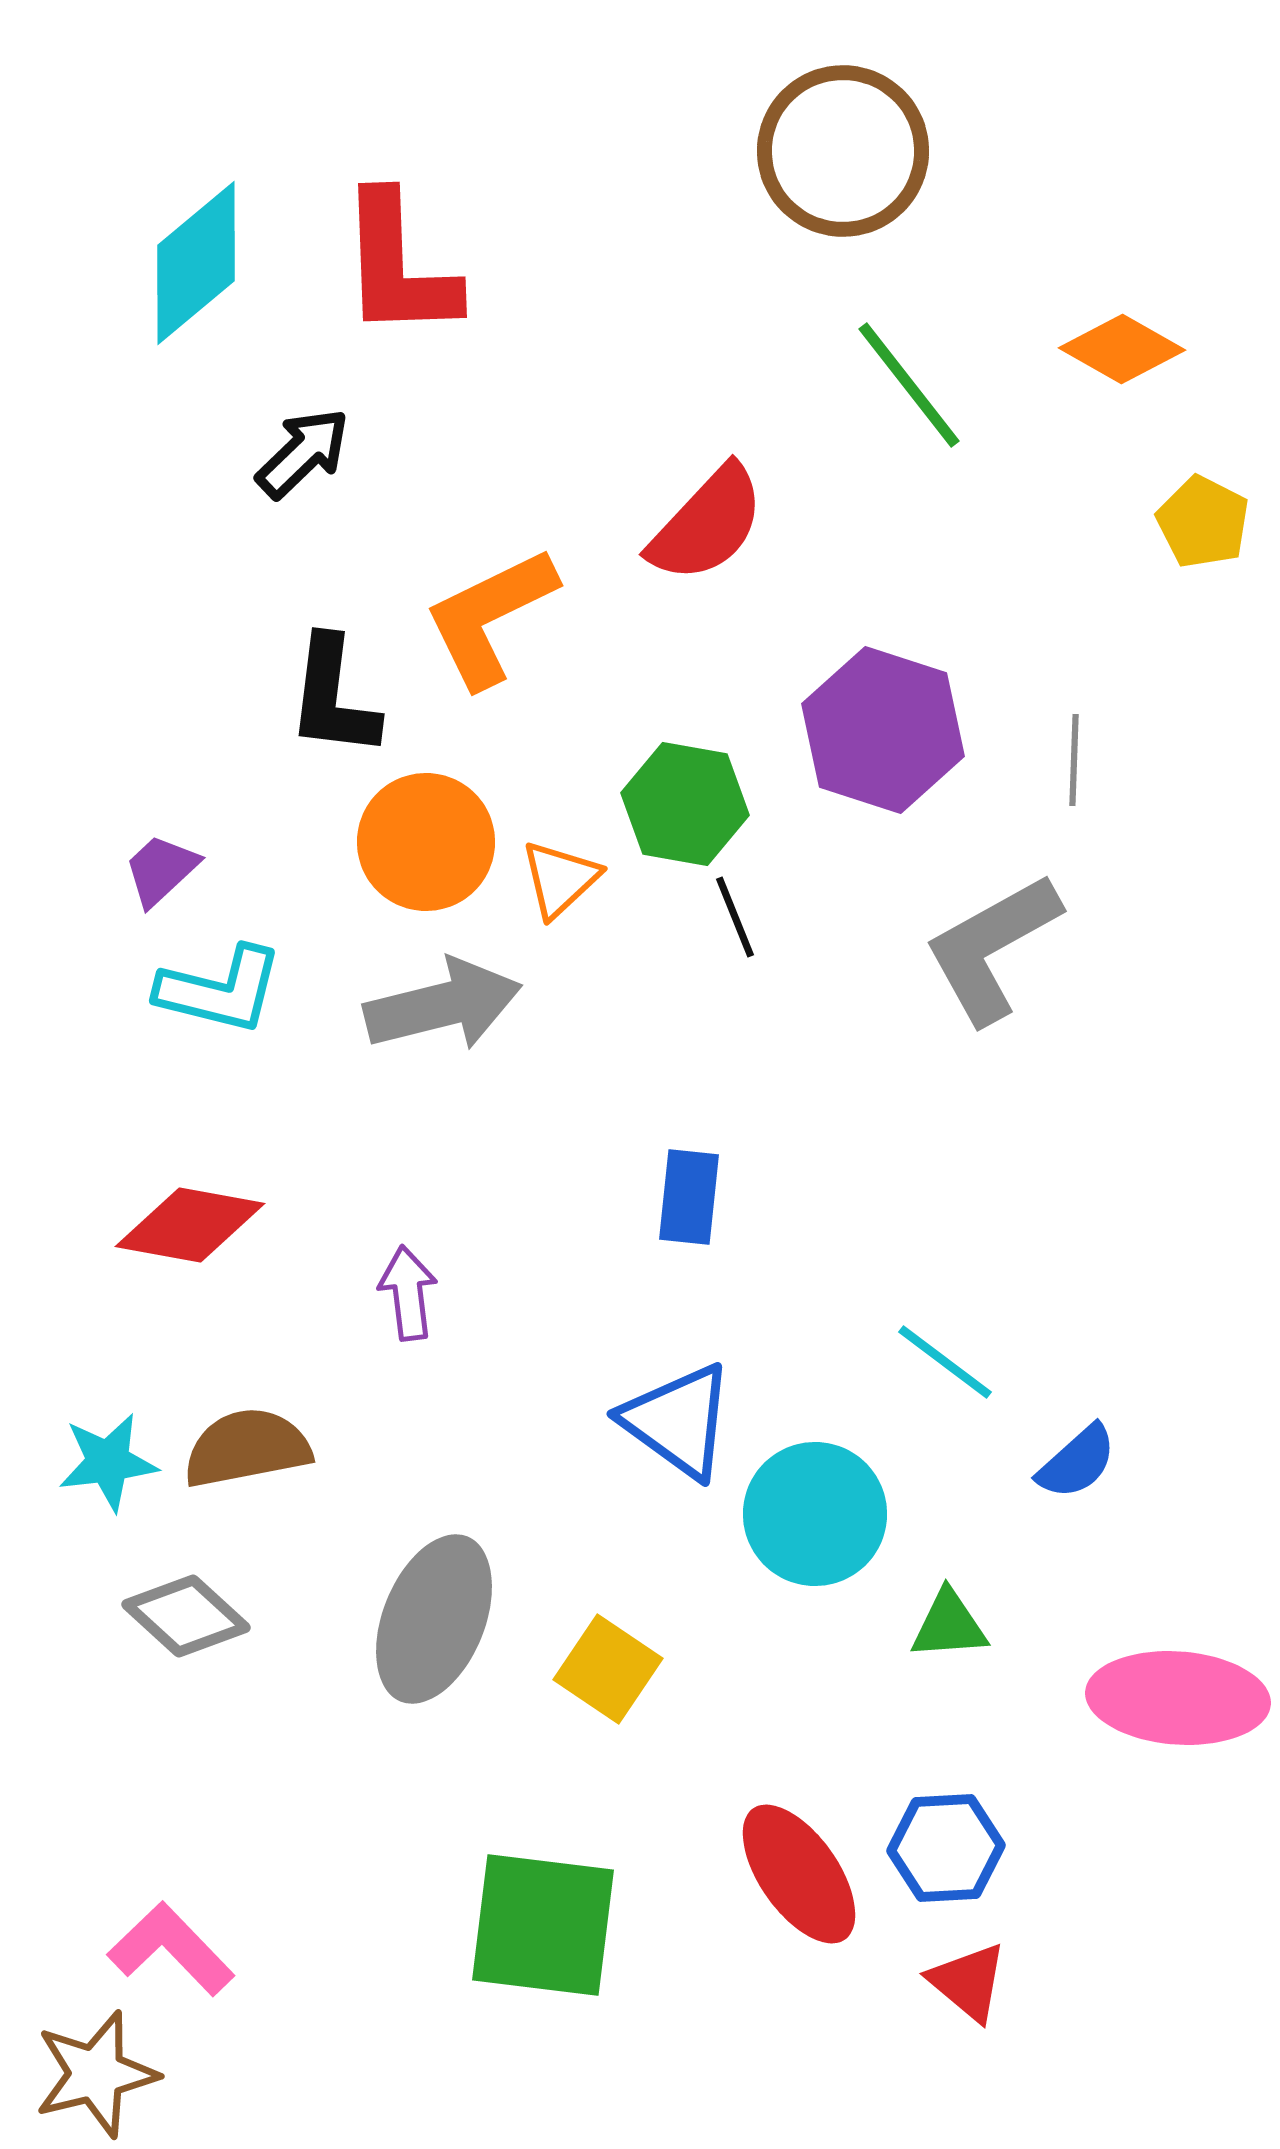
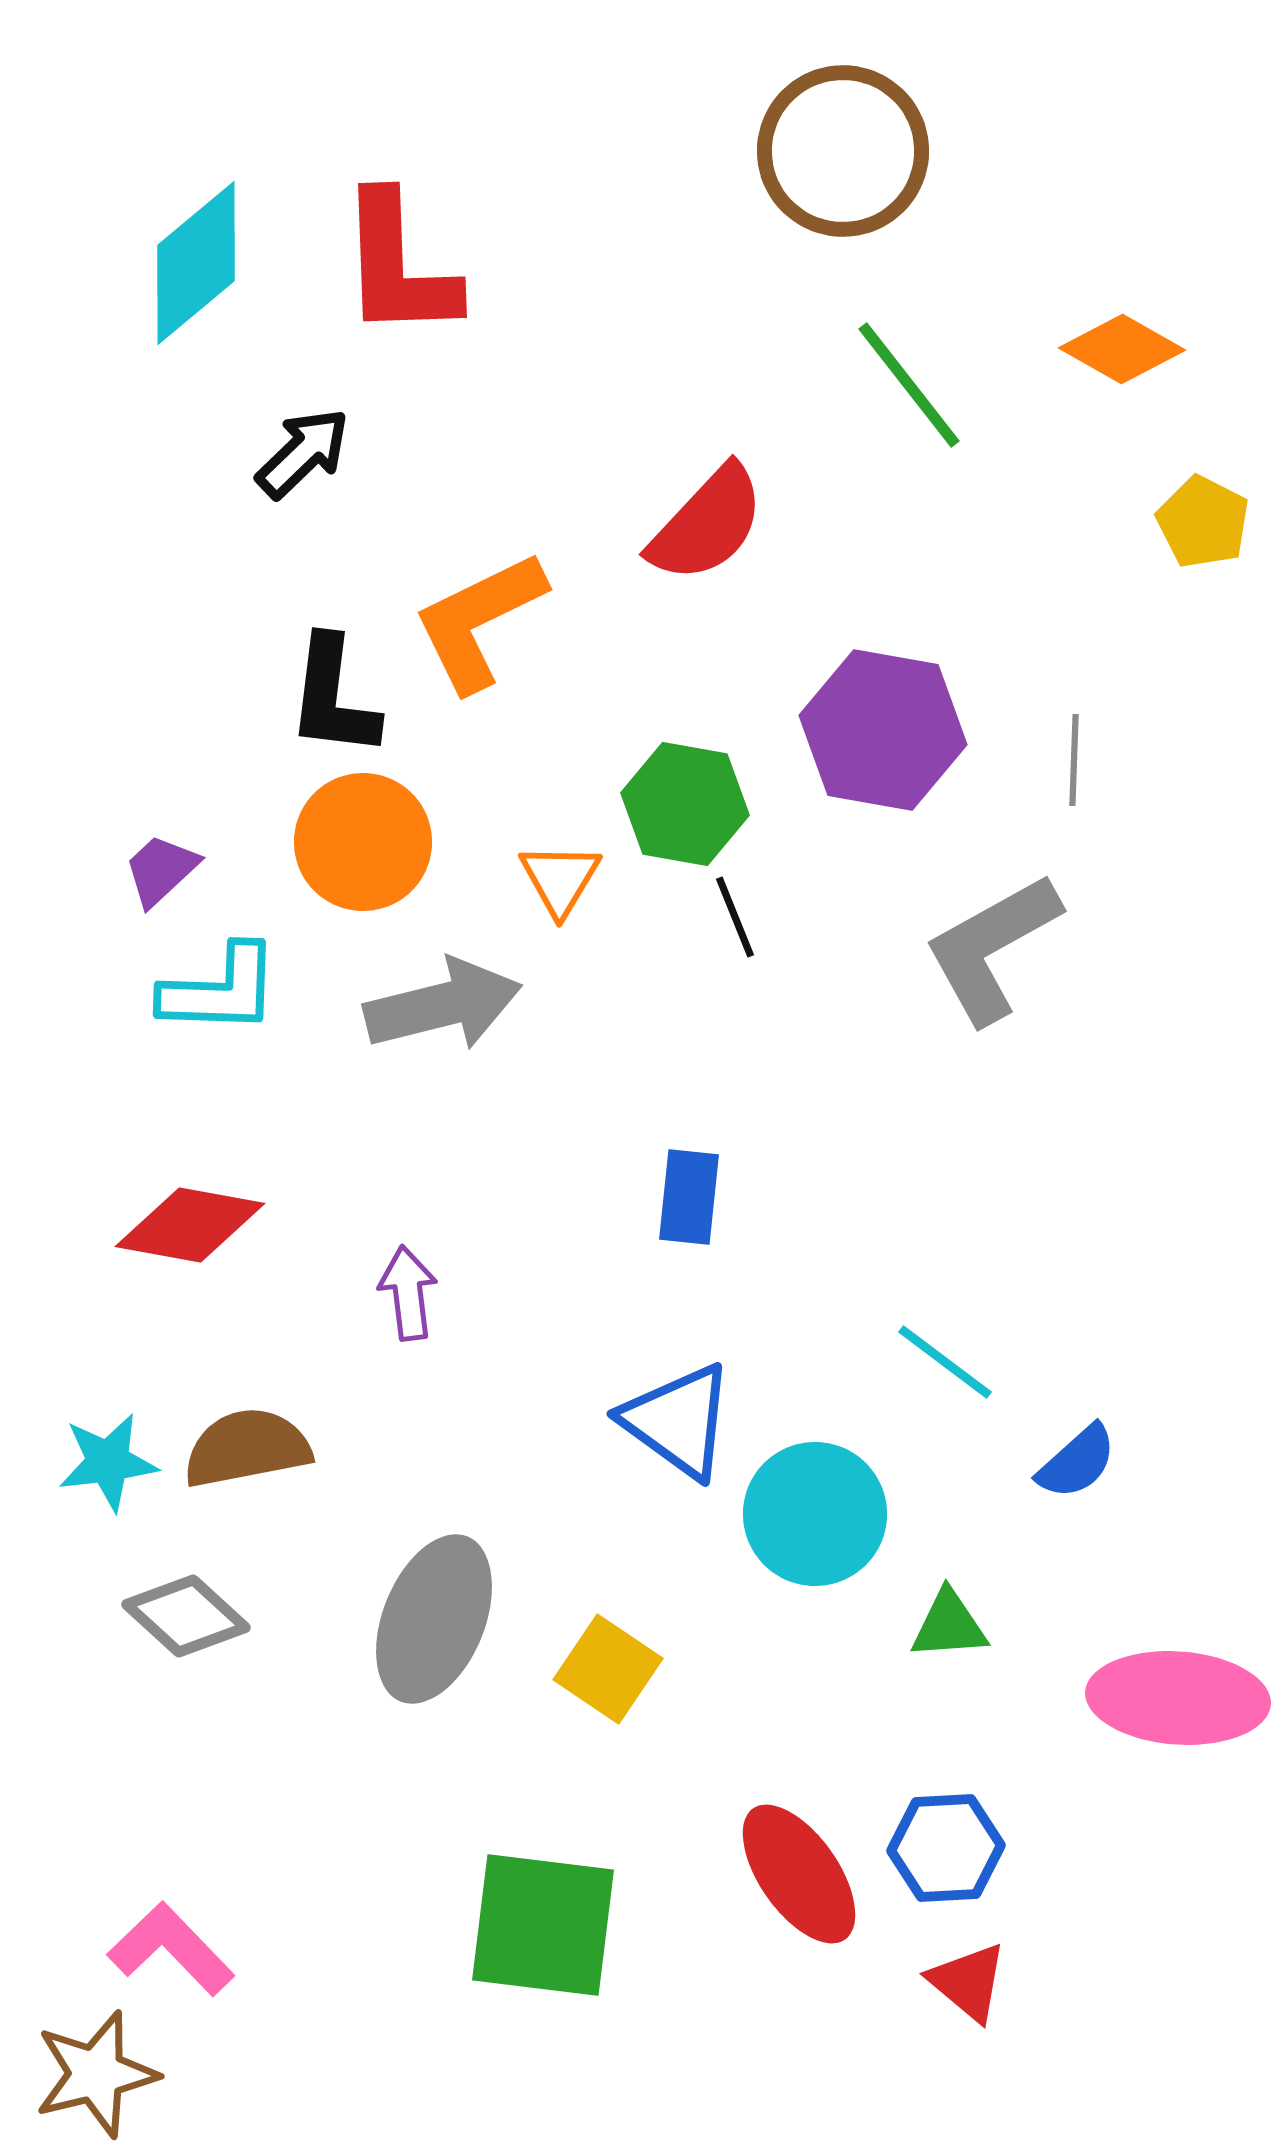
orange L-shape: moved 11 px left, 4 px down
purple hexagon: rotated 8 degrees counterclockwise
orange circle: moved 63 px left
orange triangle: rotated 16 degrees counterclockwise
cyan L-shape: rotated 12 degrees counterclockwise
